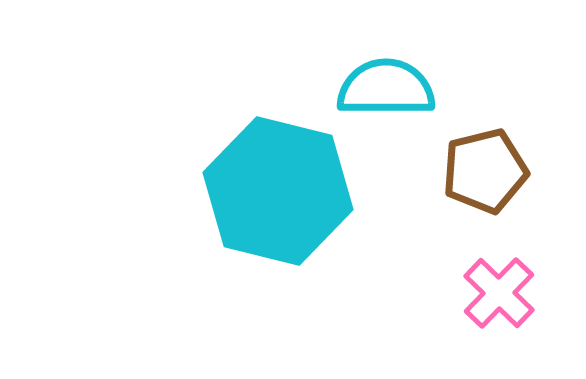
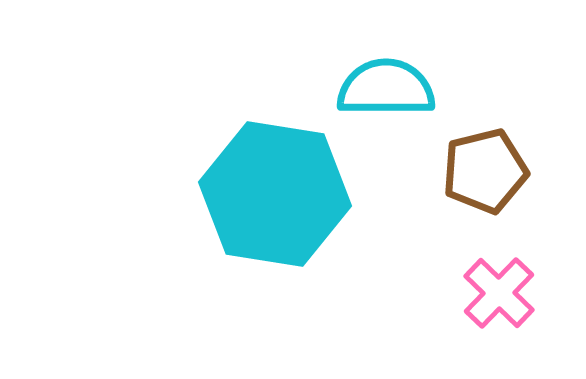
cyan hexagon: moved 3 px left, 3 px down; rotated 5 degrees counterclockwise
